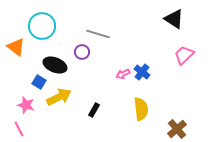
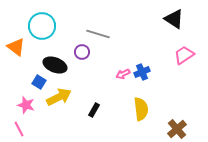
pink trapezoid: rotated 10 degrees clockwise
blue cross: rotated 28 degrees clockwise
